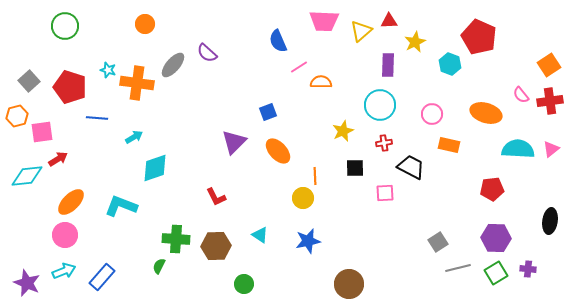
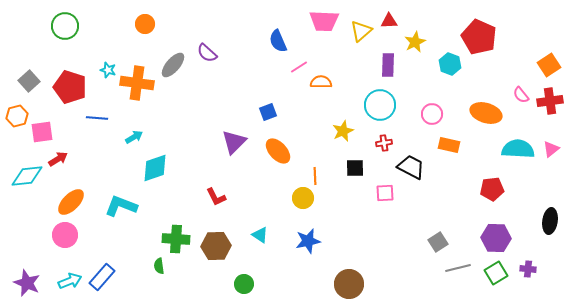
green semicircle at (159, 266): rotated 35 degrees counterclockwise
cyan arrow at (64, 271): moved 6 px right, 10 px down
